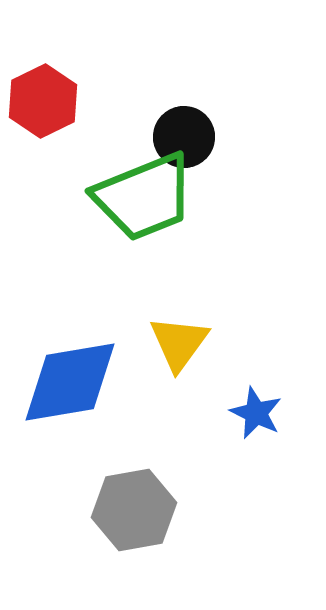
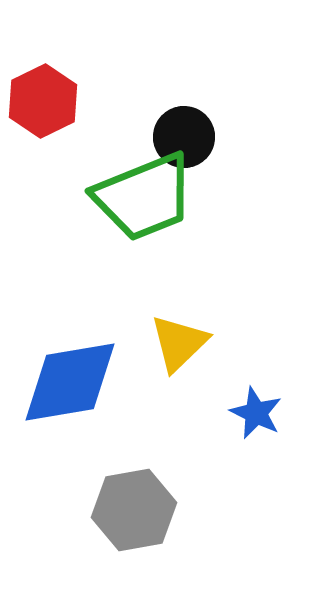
yellow triangle: rotated 10 degrees clockwise
